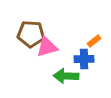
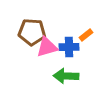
brown pentagon: moved 1 px right, 2 px up
orange rectangle: moved 8 px left, 6 px up
blue cross: moved 15 px left, 12 px up
